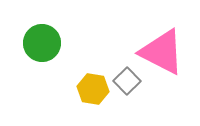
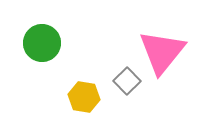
pink triangle: rotated 42 degrees clockwise
yellow hexagon: moved 9 px left, 8 px down
